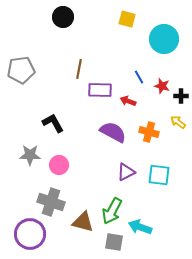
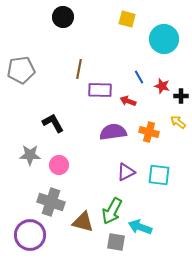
purple semicircle: rotated 36 degrees counterclockwise
purple circle: moved 1 px down
gray square: moved 2 px right
